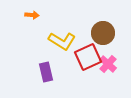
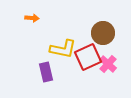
orange arrow: moved 3 px down
yellow L-shape: moved 1 px right, 8 px down; rotated 20 degrees counterclockwise
